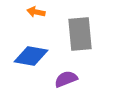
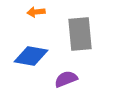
orange arrow: rotated 18 degrees counterclockwise
